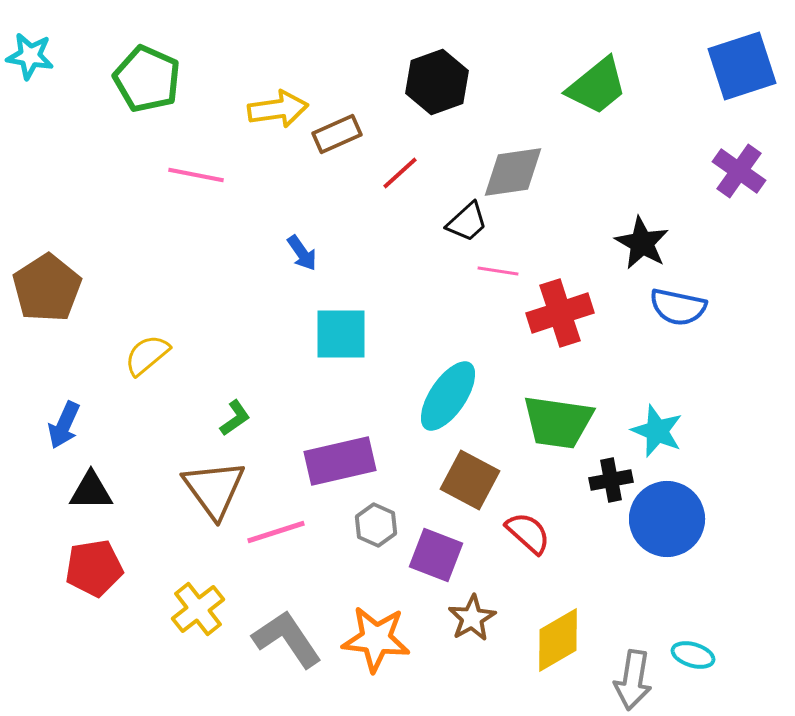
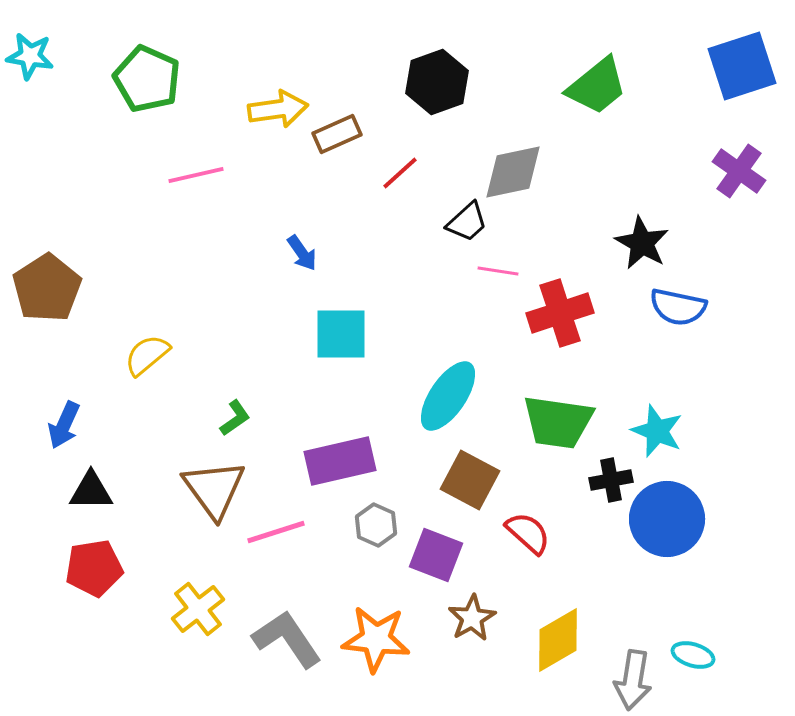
gray diamond at (513, 172): rotated 4 degrees counterclockwise
pink line at (196, 175): rotated 24 degrees counterclockwise
